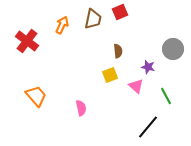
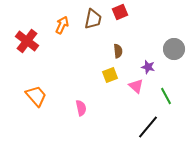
gray circle: moved 1 px right
